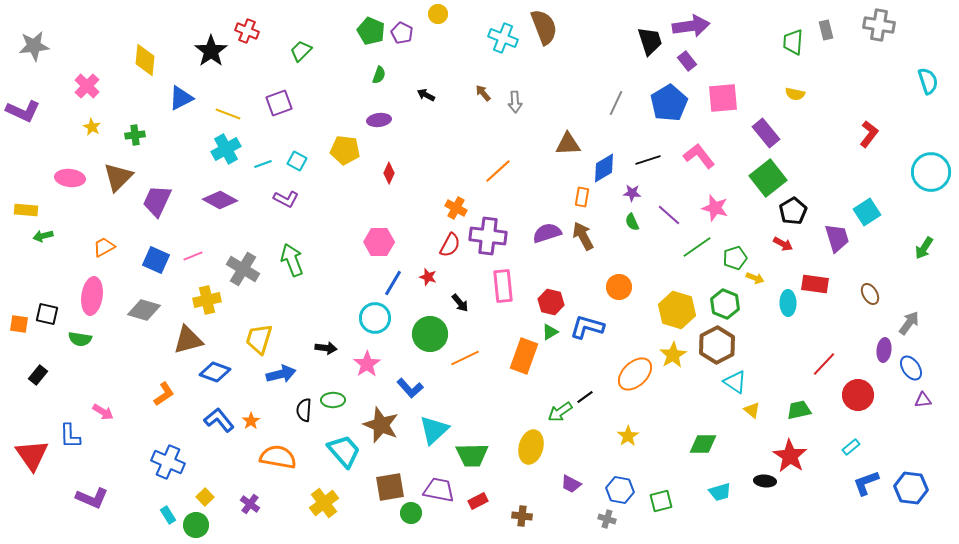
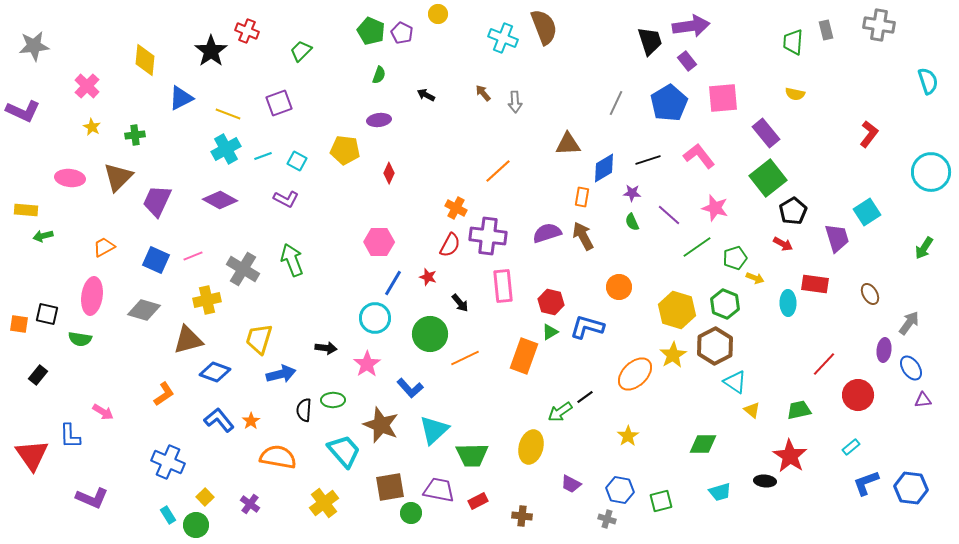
cyan line at (263, 164): moved 8 px up
brown hexagon at (717, 345): moved 2 px left, 1 px down
